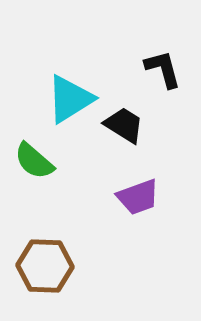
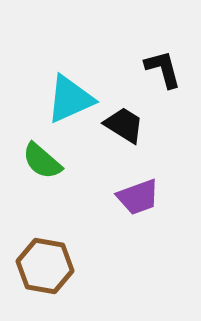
cyan triangle: rotated 8 degrees clockwise
green semicircle: moved 8 px right
brown hexagon: rotated 8 degrees clockwise
